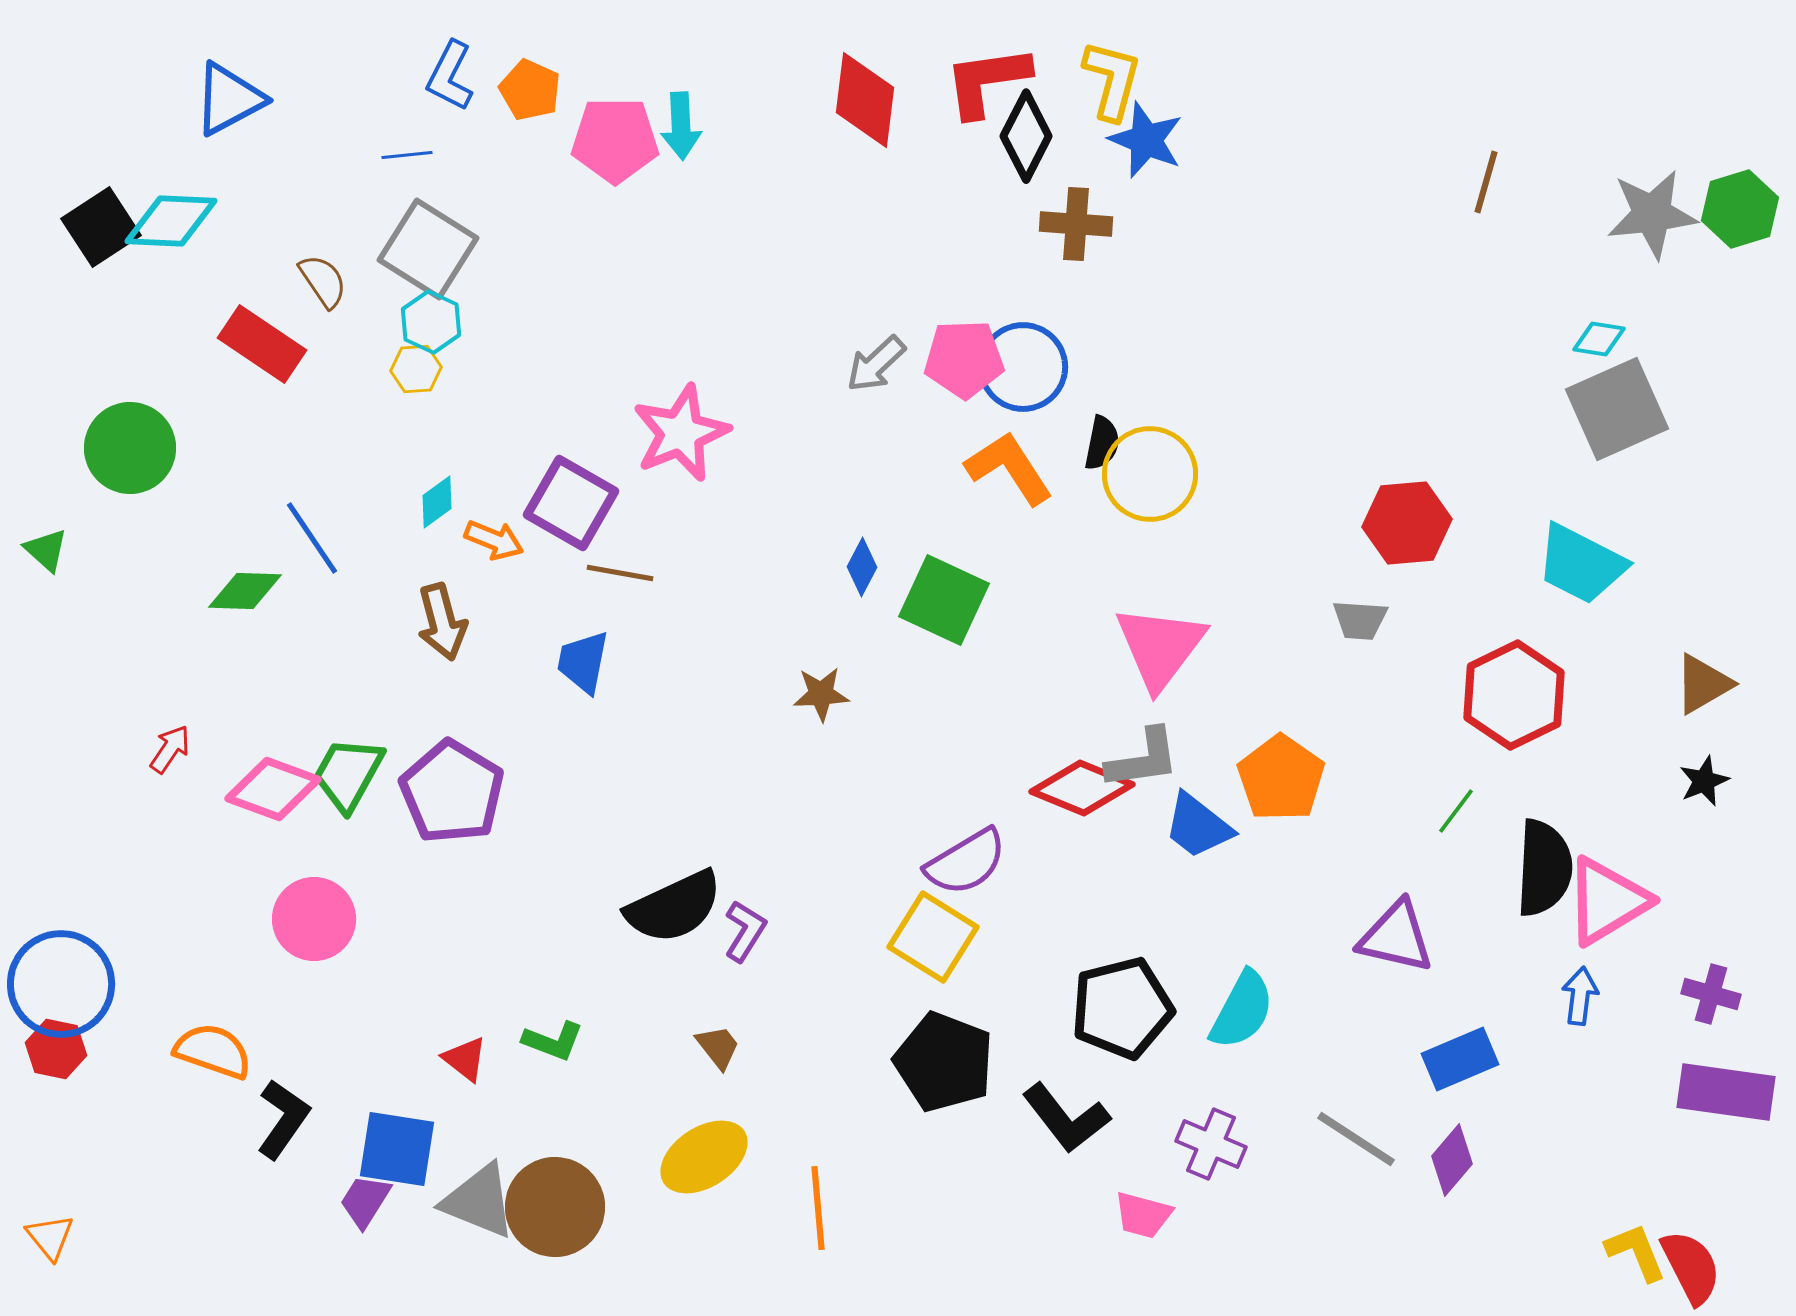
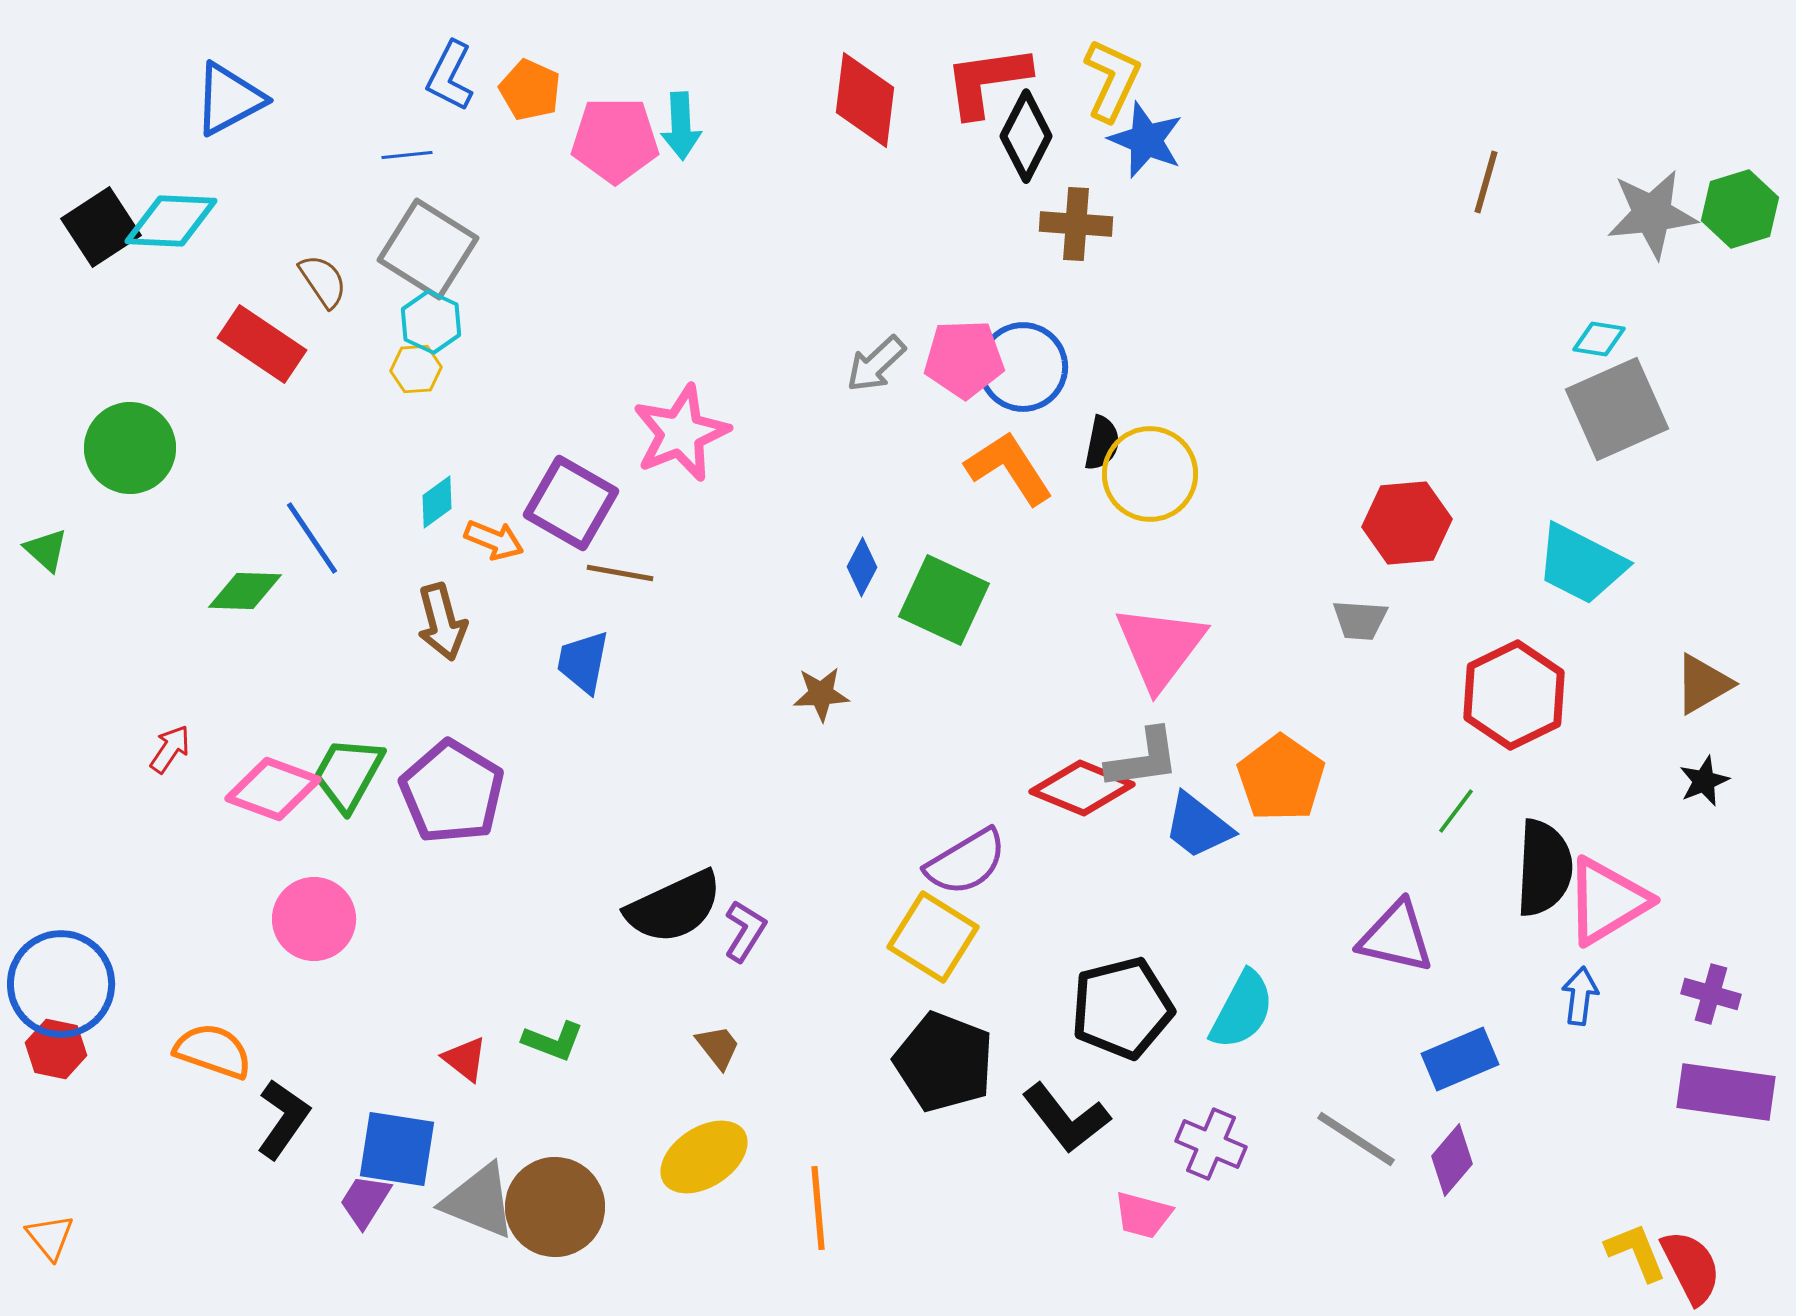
yellow L-shape at (1112, 80): rotated 10 degrees clockwise
